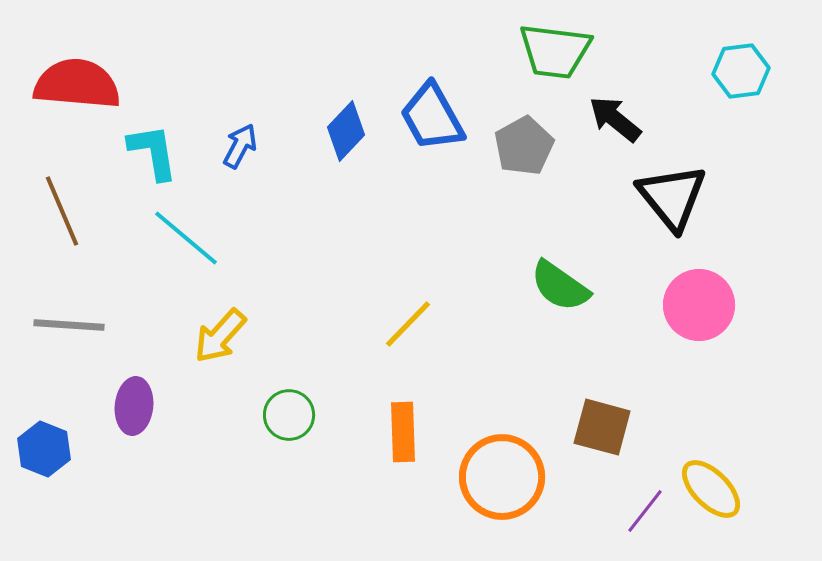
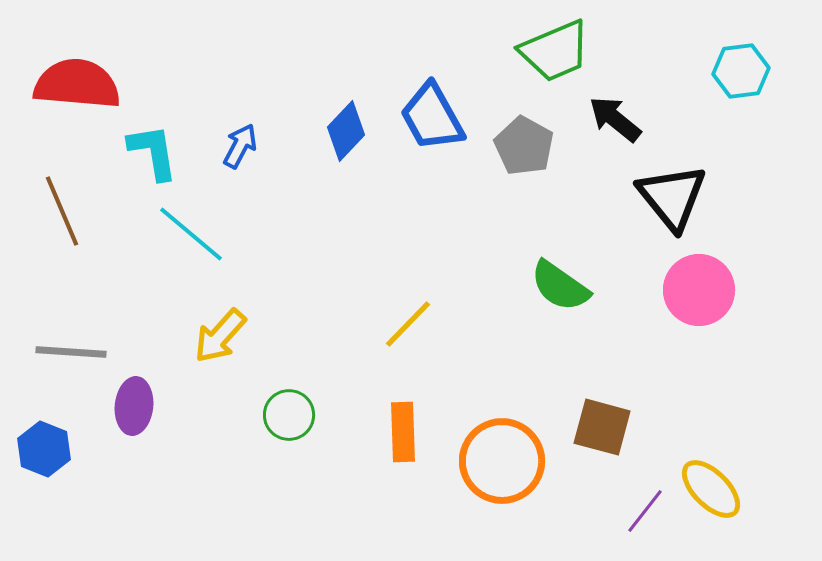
green trapezoid: rotated 30 degrees counterclockwise
gray pentagon: rotated 14 degrees counterclockwise
cyan line: moved 5 px right, 4 px up
pink circle: moved 15 px up
gray line: moved 2 px right, 27 px down
orange circle: moved 16 px up
